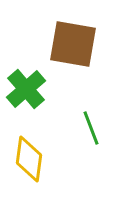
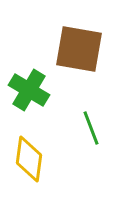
brown square: moved 6 px right, 5 px down
green cross: moved 3 px right, 1 px down; rotated 18 degrees counterclockwise
